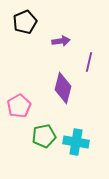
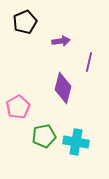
pink pentagon: moved 1 px left, 1 px down
